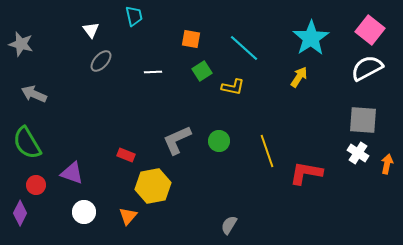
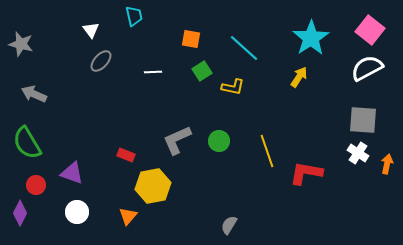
white circle: moved 7 px left
